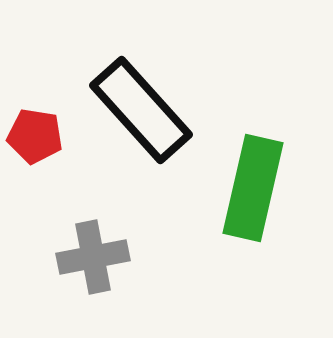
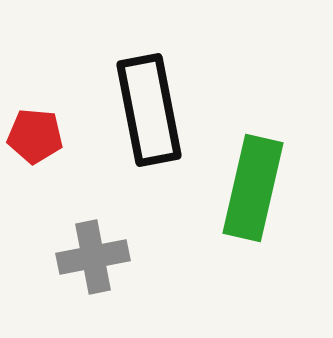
black rectangle: moved 8 px right; rotated 31 degrees clockwise
red pentagon: rotated 4 degrees counterclockwise
